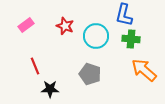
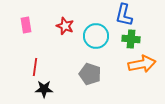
pink rectangle: rotated 63 degrees counterclockwise
red line: moved 1 px down; rotated 30 degrees clockwise
orange arrow: moved 2 px left, 6 px up; rotated 128 degrees clockwise
black star: moved 6 px left
